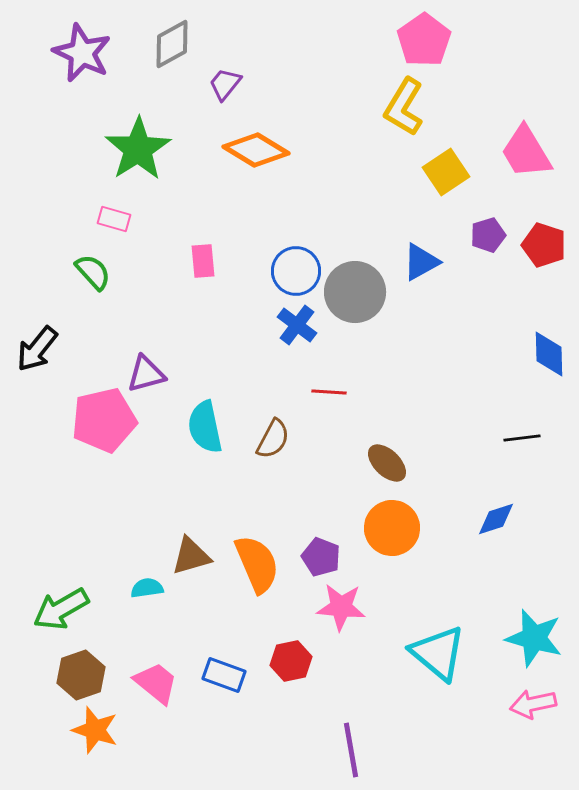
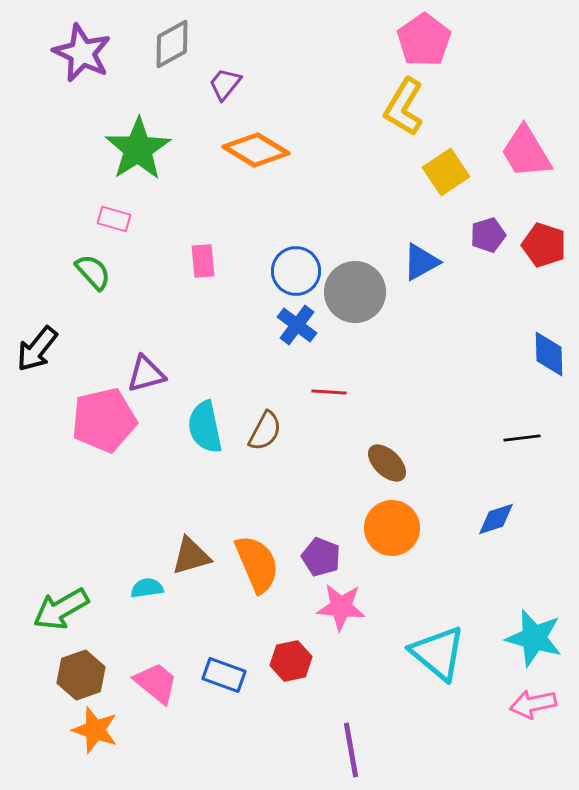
brown semicircle at (273, 439): moved 8 px left, 8 px up
